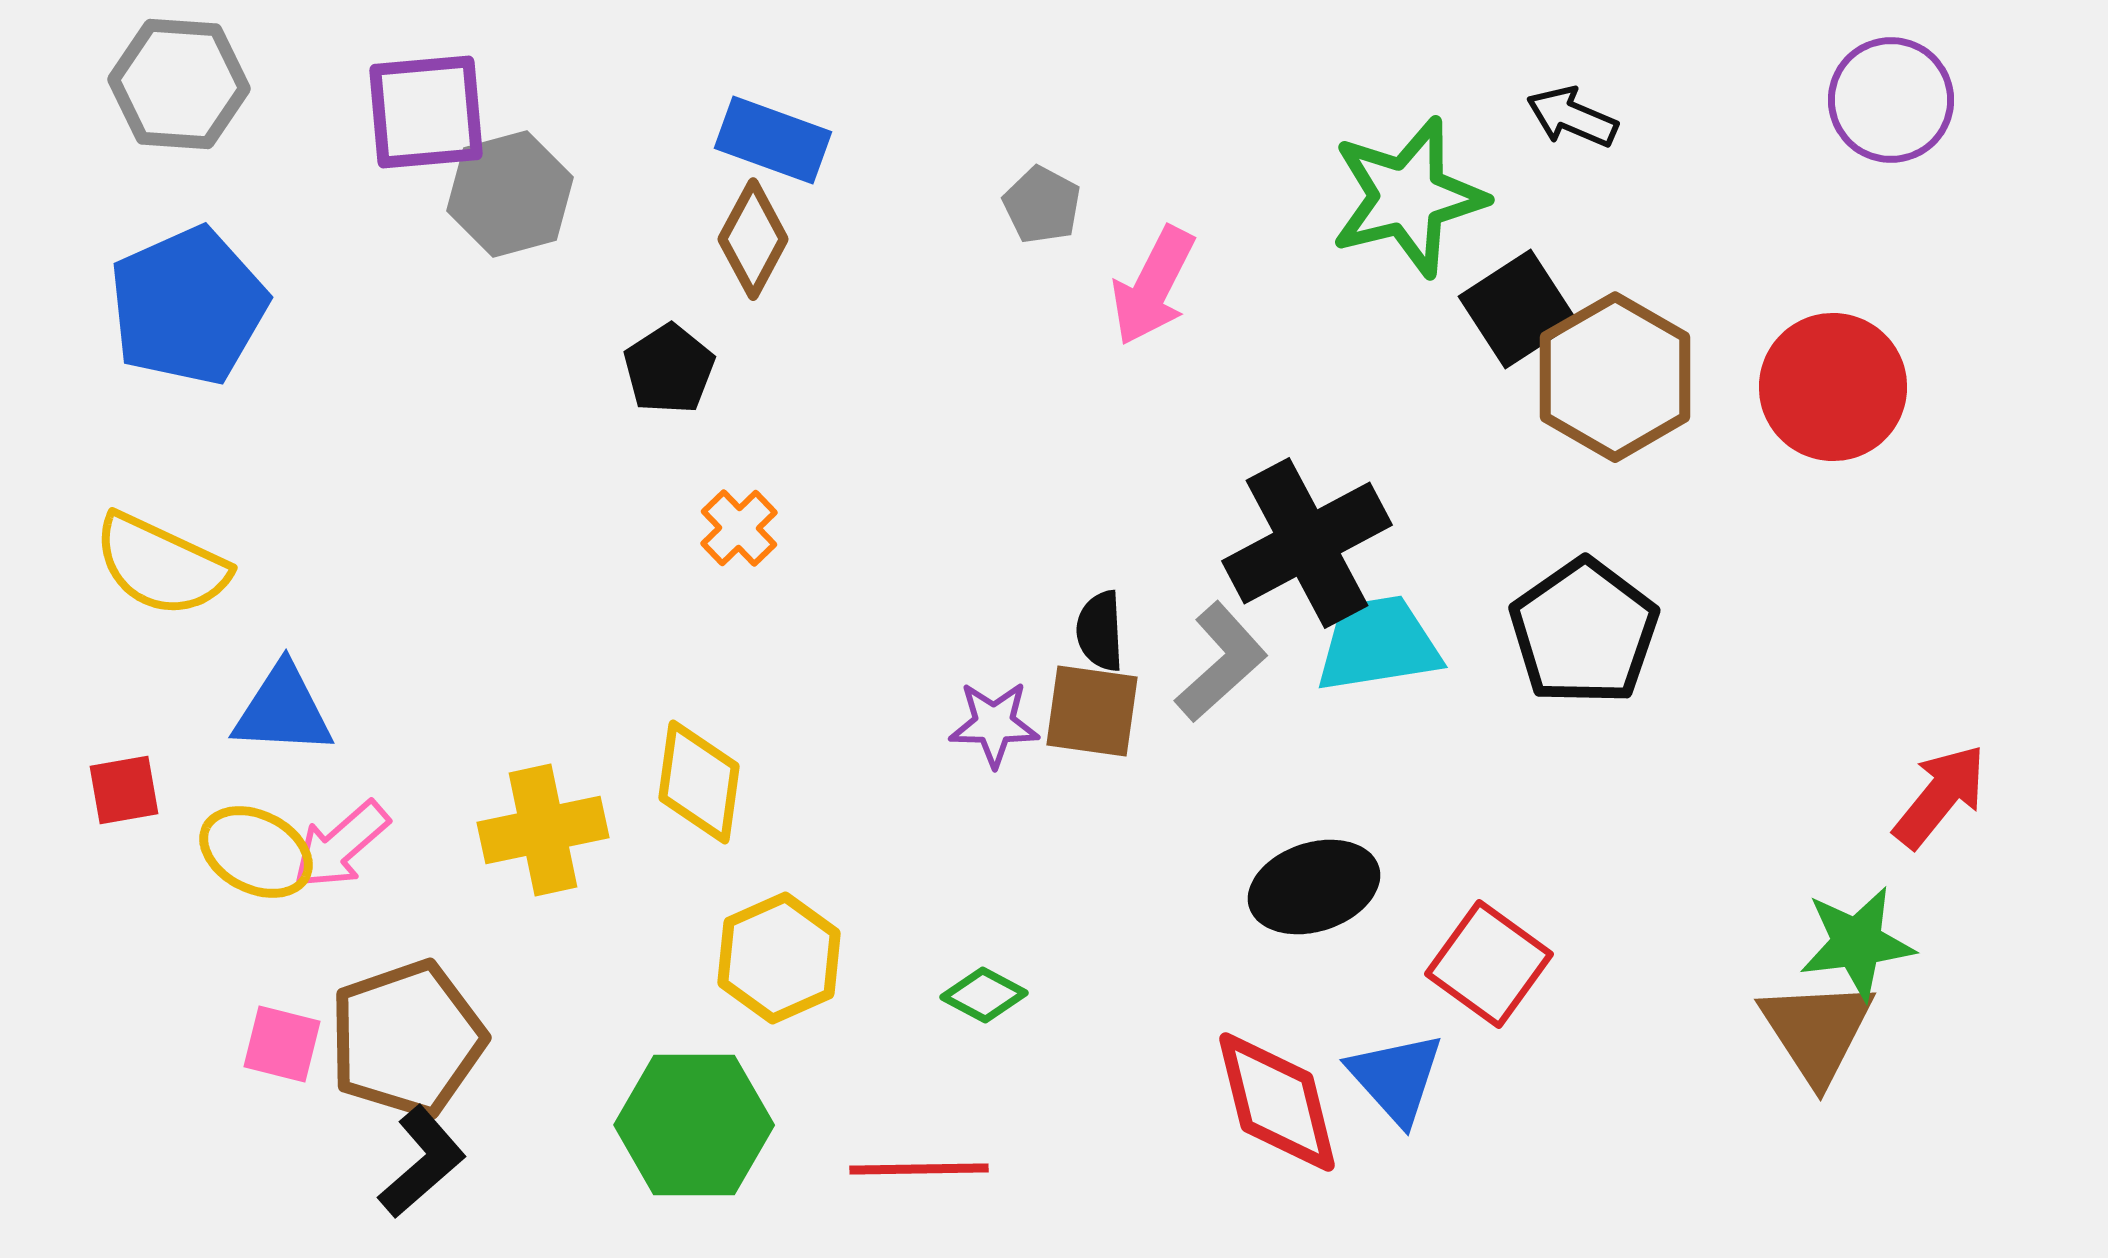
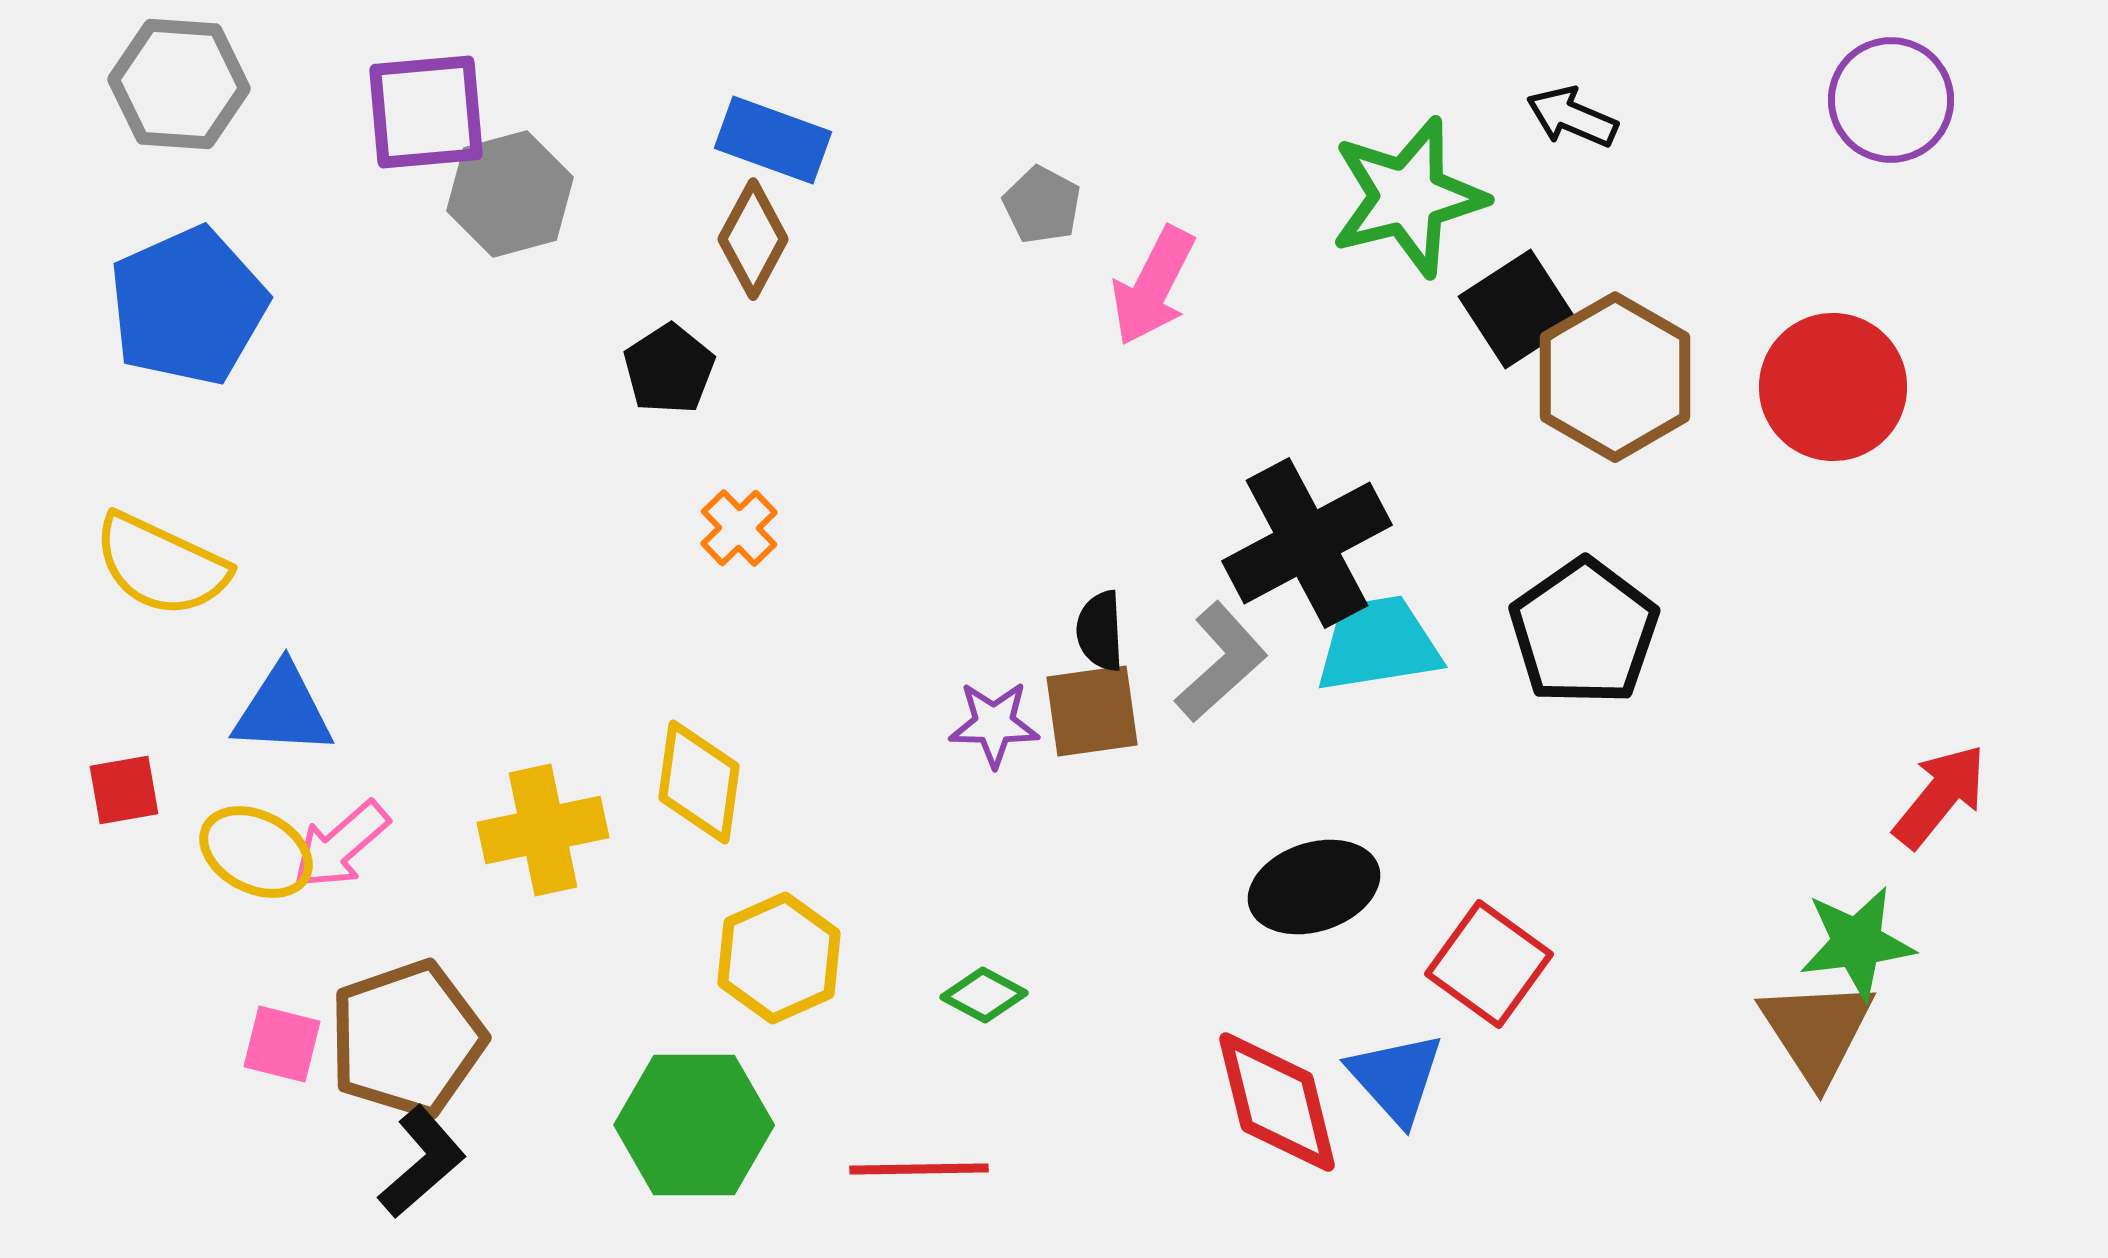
brown square at (1092, 711): rotated 16 degrees counterclockwise
